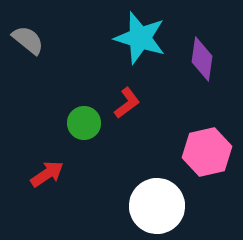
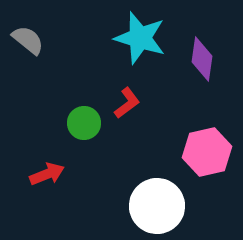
red arrow: rotated 12 degrees clockwise
